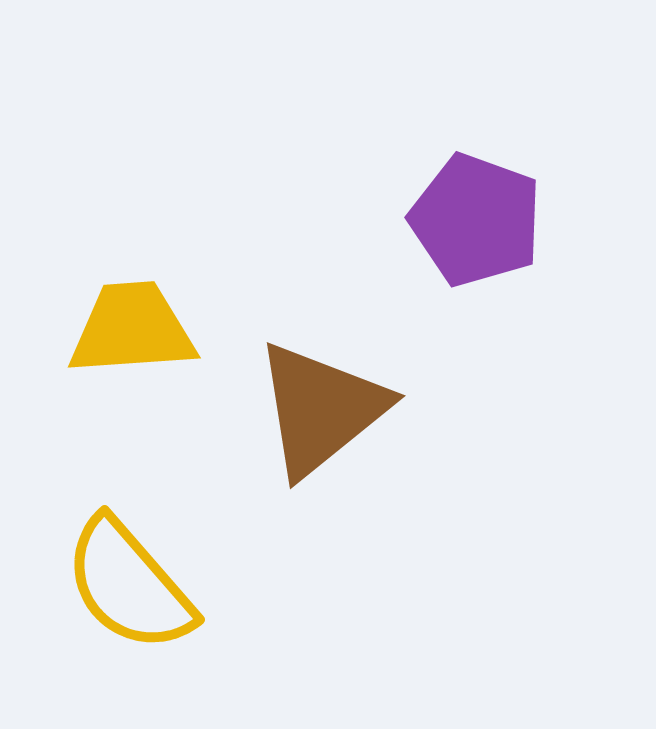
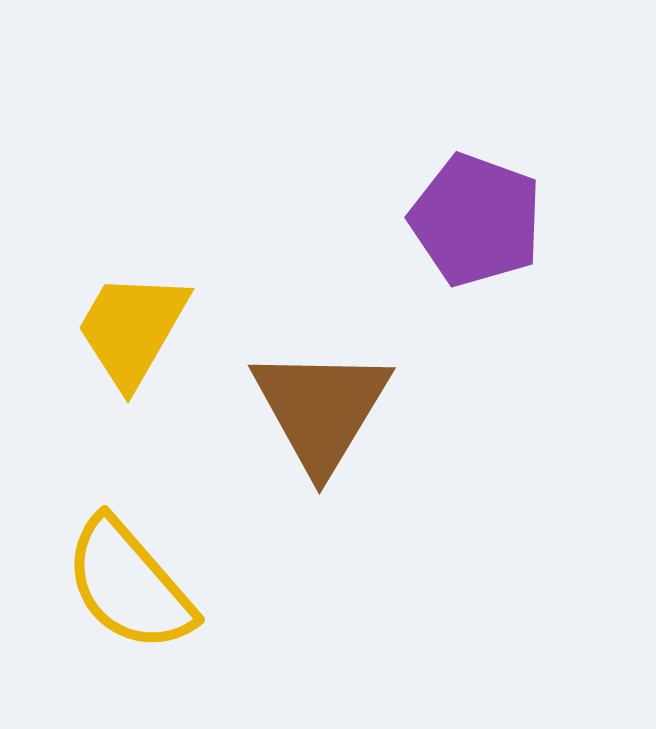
yellow trapezoid: rotated 56 degrees counterclockwise
brown triangle: rotated 20 degrees counterclockwise
